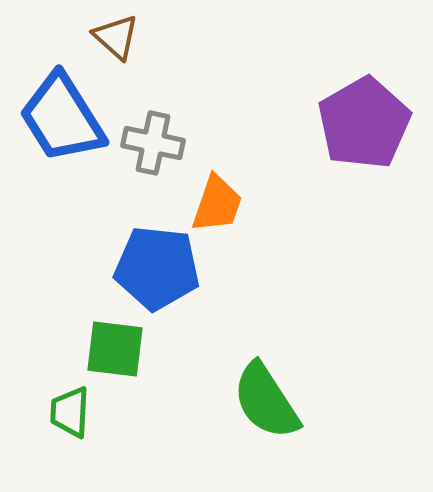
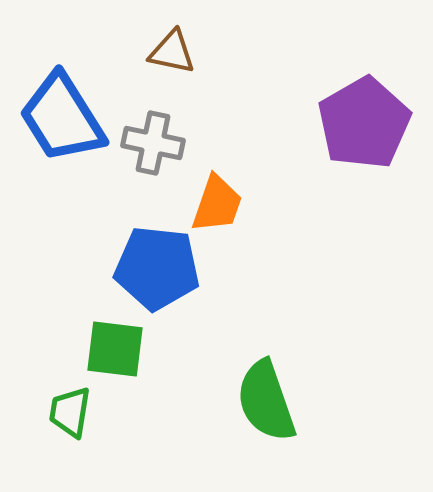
brown triangle: moved 56 px right, 15 px down; rotated 30 degrees counterclockwise
green semicircle: rotated 14 degrees clockwise
green trapezoid: rotated 6 degrees clockwise
